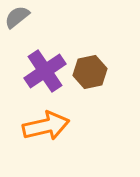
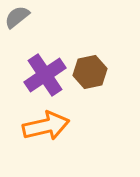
purple cross: moved 4 px down
